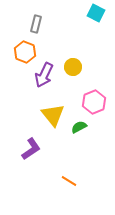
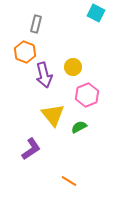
purple arrow: rotated 40 degrees counterclockwise
pink hexagon: moved 7 px left, 7 px up
